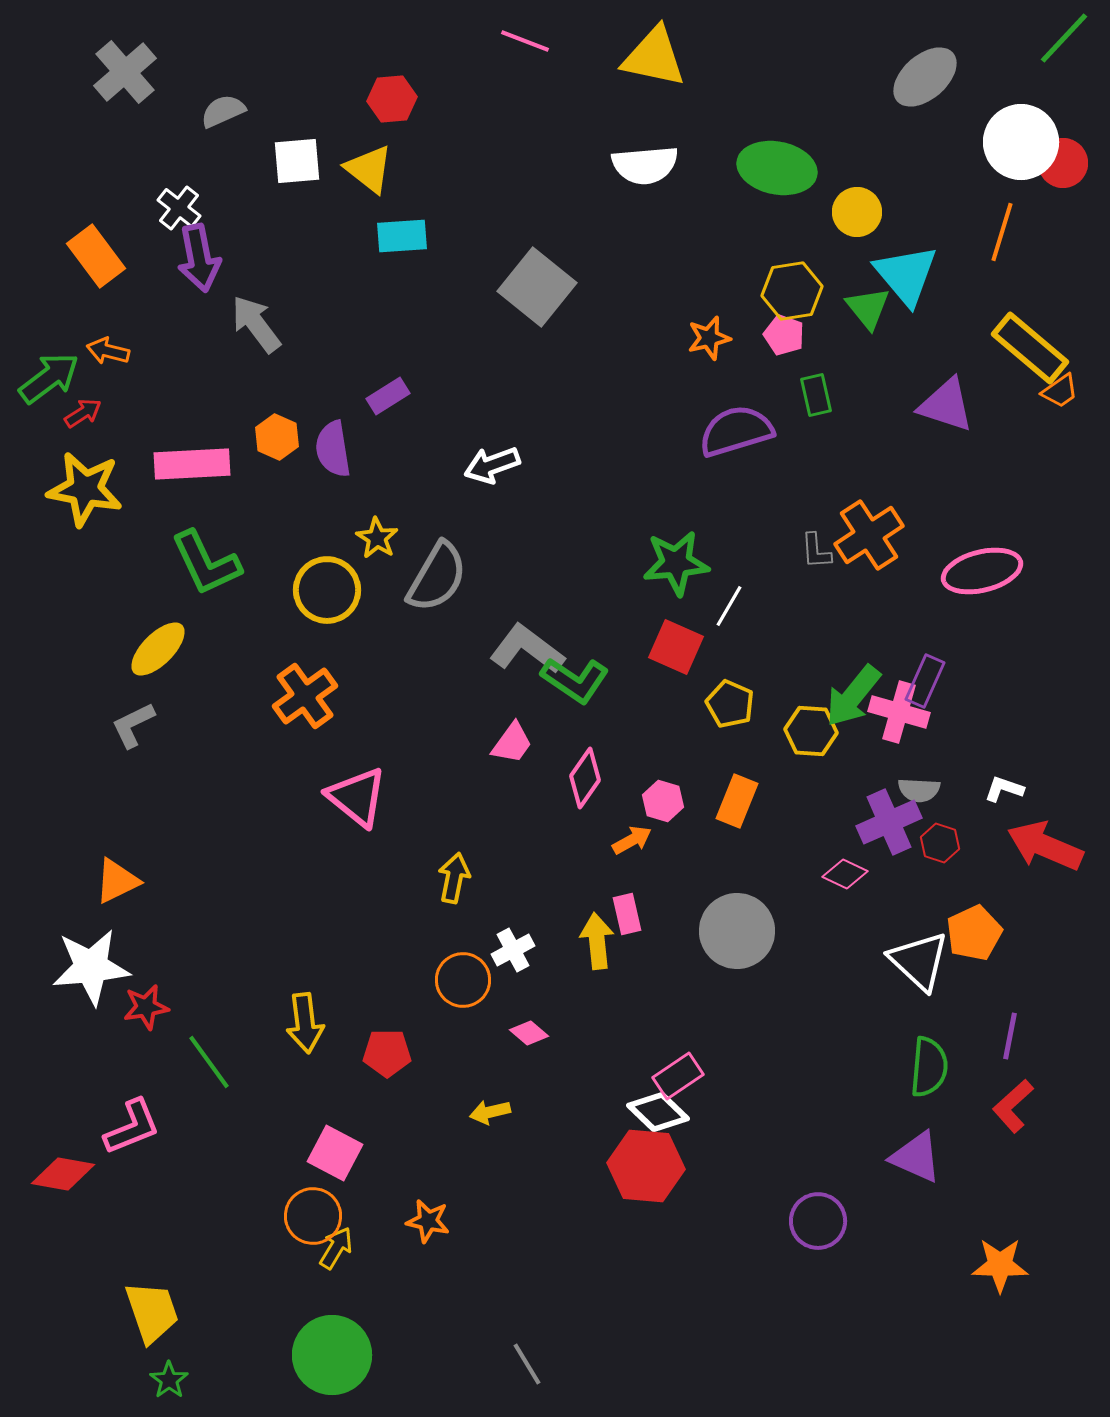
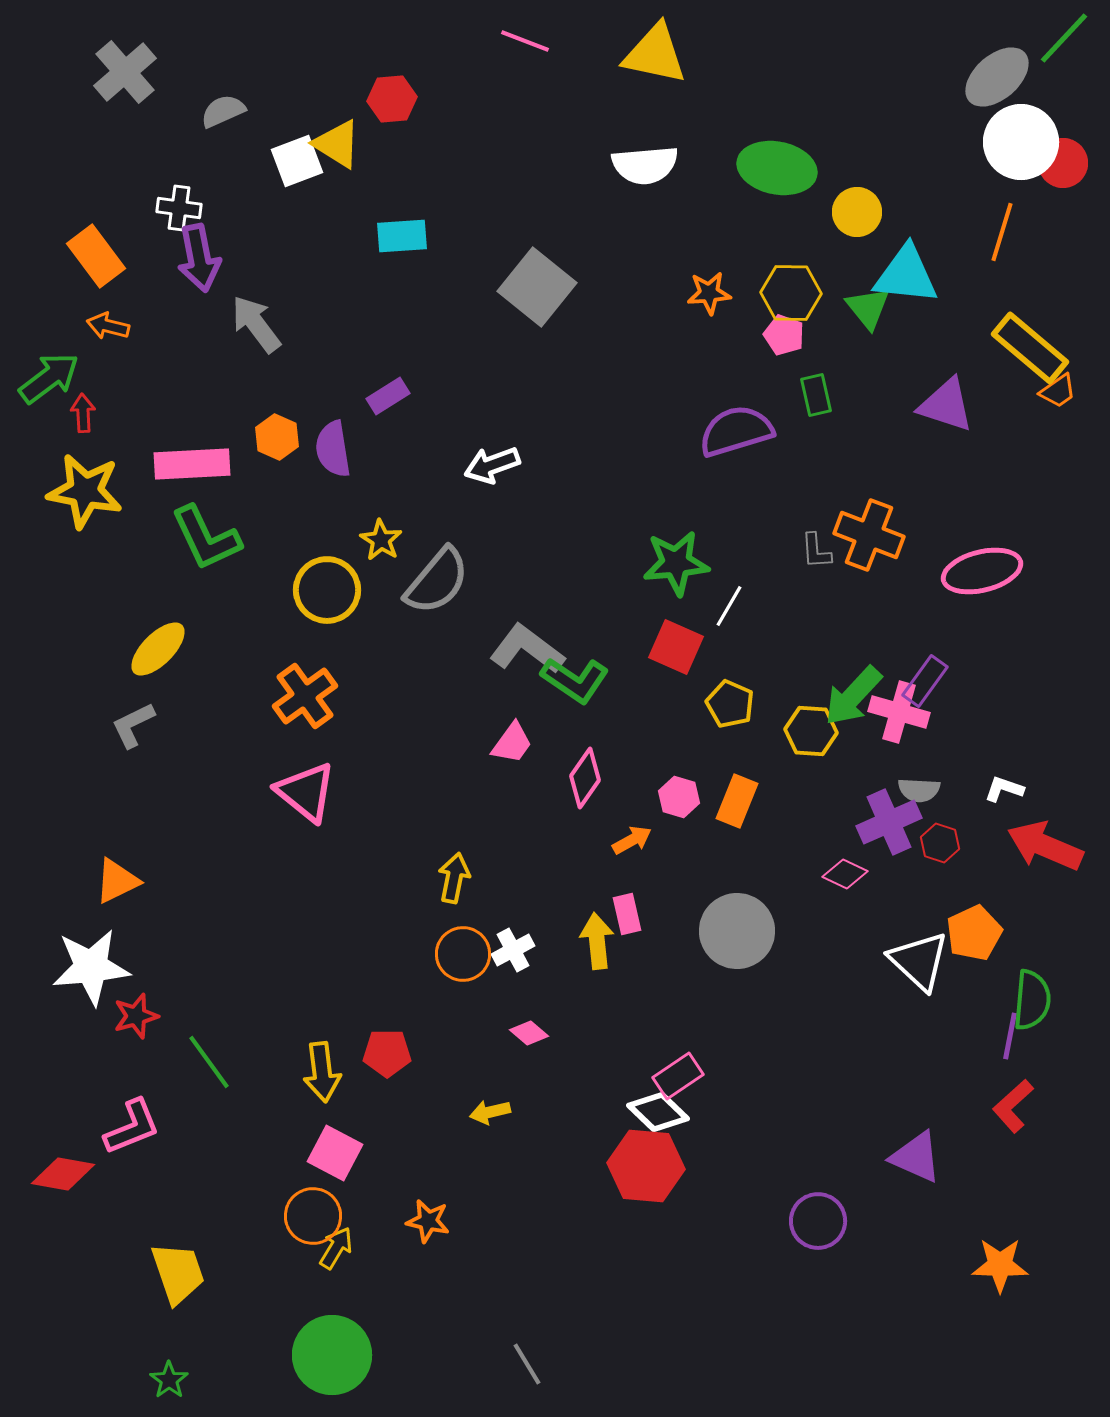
yellow triangle at (654, 57): moved 1 px right, 3 px up
gray ellipse at (925, 77): moved 72 px right
white square at (297, 161): rotated 16 degrees counterclockwise
yellow triangle at (369, 169): moved 32 px left, 25 px up; rotated 6 degrees counterclockwise
white cross at (179, 208): rotated 30 degrees counterclockwise
cyan triangle at (906, 275): rotated 44 degrees counterclockwise
yellow hexagon at (792, 291): moved 1 px left, 2 px down; rotated 10 degrees clockwise
orange star at (709, 338): moved 45 px up; rotated 9 degrees clockwise
orange arrow at (108, 351): moved 25 px up
orange trapezoid at (1060, 391): moved 2 px left
red arrow at (83, 413): rotated 60 degrees counterclockwise
yellow star at (85, 489): moved 2 px down
orange cross at (869, 535): rotated 36 degrees counterclockwise
yellow star at (377, 538): moved 4 px right, 2 px down
green L-shape at (206, 563): moved 25 px up
gray semicircle at (437, 577): moved 4 px down; rotated 10 degrees clockwise
purple rectangle at (925, 681): rotated 12 degrees clockwise
green arrow at (853, 696): rotated 4 degrees clockwise
pink triangle at (357, 797): moved 51 px left, 5 px up
pink hexagon at (663, 801): moved 16 px right, 4 px up
orange circle at (463, 980): moved 26 px up
red star at (146, 1007): moved 10 px left, 9 px down; rotated 6 degrees counterclockwise
yellow arrow at (305, 1023): moved 17 px right, 49 px down
green semicircle at (929, 1067): moved 103 px right, 67 px up
yellow trapezoid at (152, 1312): moved 26 px right, 39 px up
